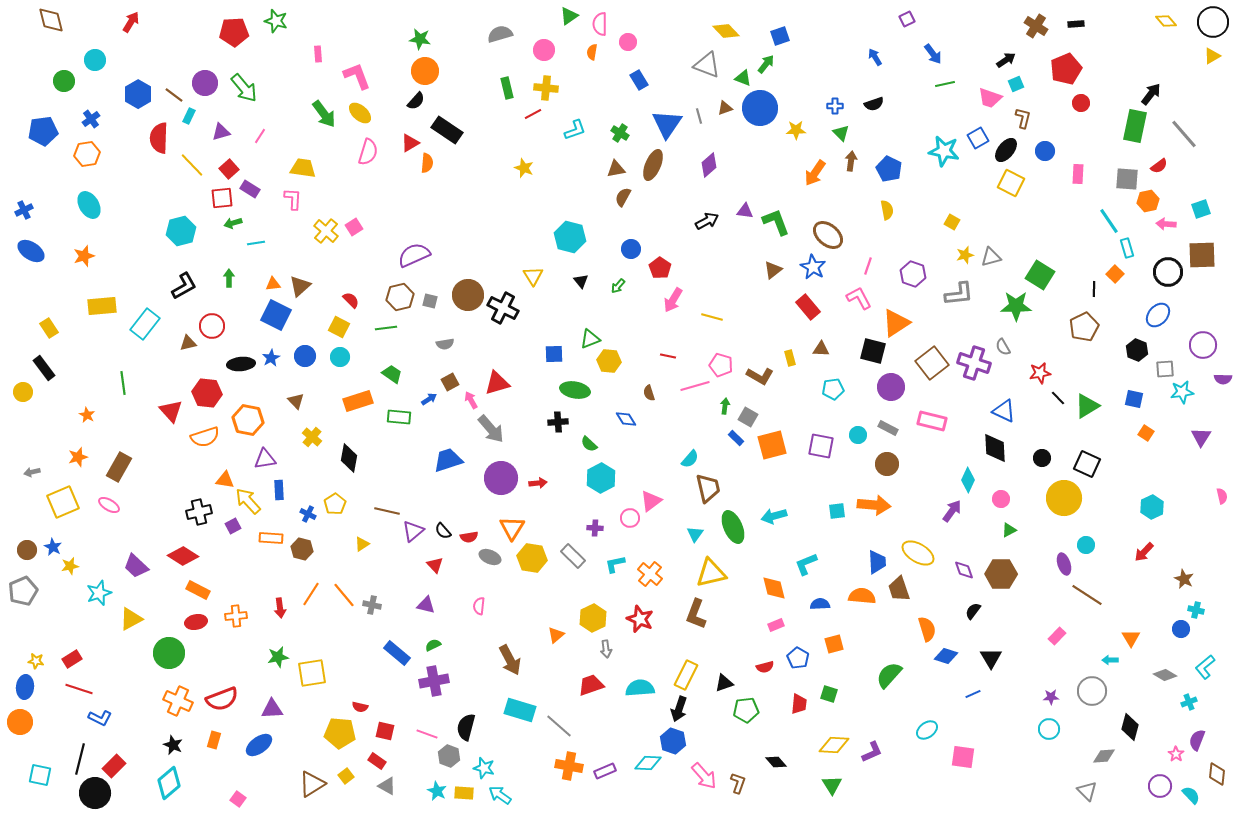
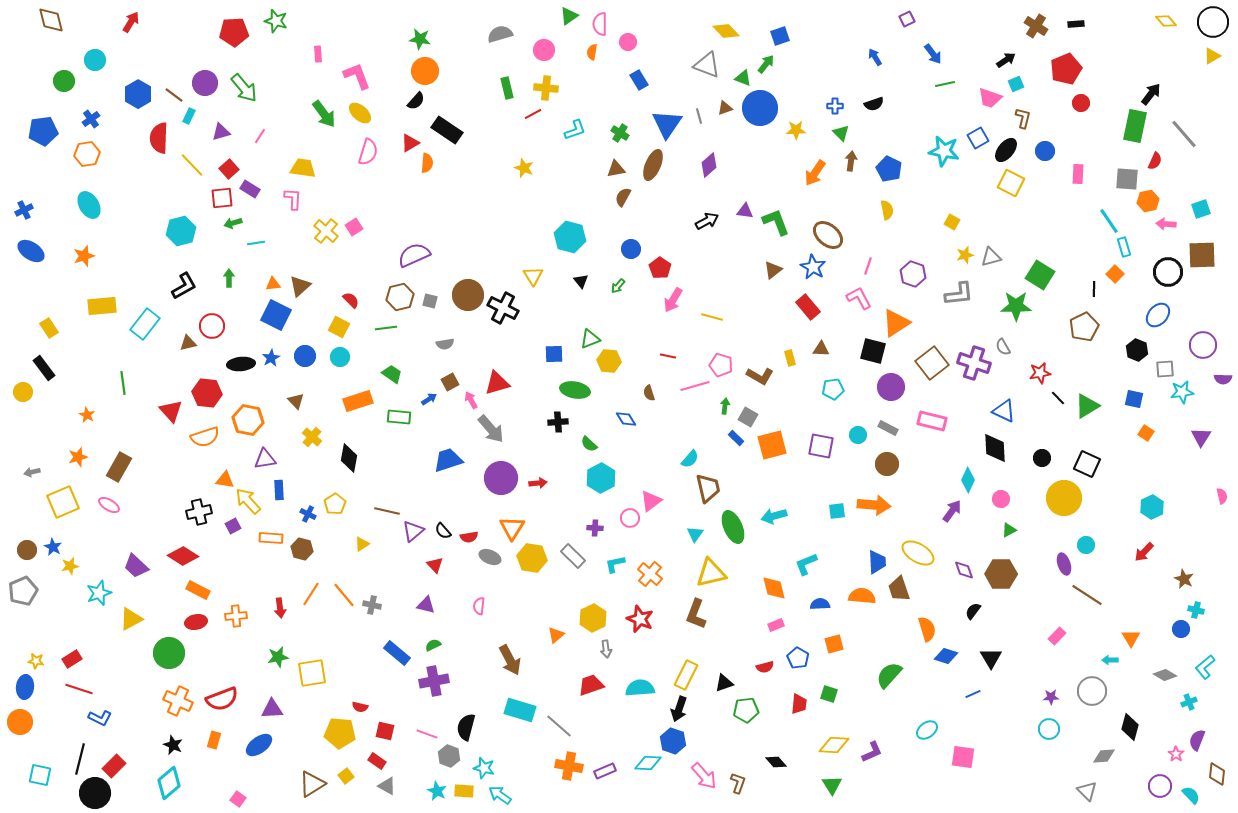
red semicircle at (1159, 166): moved 4 px left, 5 px up; rotated 30 degrees counterclockwise
cyan rectangle at (1127, 248): moved 3 px left, 1 px up
yellow rectangle at (464, 793): moved 2 px up
